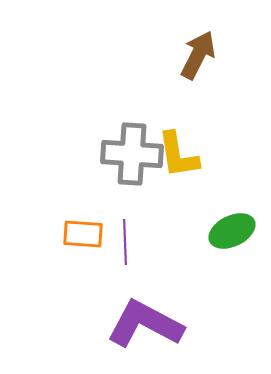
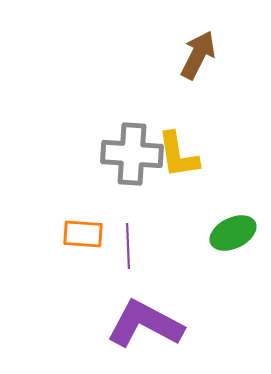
green ellipse: moved 1 px right, 2 px down
purple line: moved 3 px right, 4 px down
